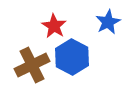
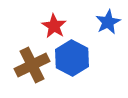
blue hexagon: moved 1 px down
